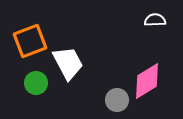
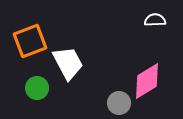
green circle: moved 1 px right, 5 px down
gray circle: moved 2 px right, 3 px down
